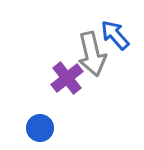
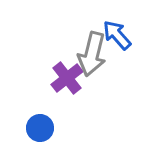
blue arrow: moved 2 px right
gray arrow: rotated 27 degrees clockwise
